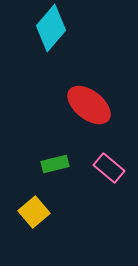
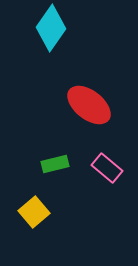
cyan diamond: rotated 6 degrees counterclockwise
pink rectangle: moved 2 px left
